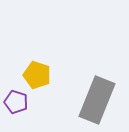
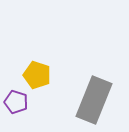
gray rectangle: moved 3 px left
